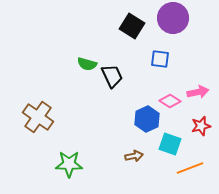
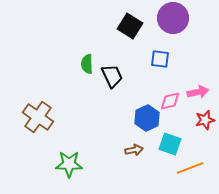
black square: moved 2 px left
green semicircle: rotated 72 degrees clockwise
pink diamond: rotated 45 degrees counterclockwise
blue hexagon: moved 1 px up
red star: moved 4 px right, 6 px up
brown arrow: moved 6 px up
